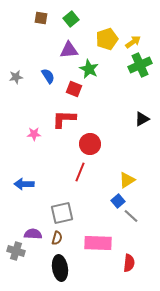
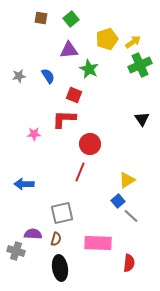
gray star: moved 3 px right, 1 px up
red square: moved 6 px down
black triangle: rotated 35 degrees counterclockwise
brown semicircle: moved 1 px left, 1 px down
